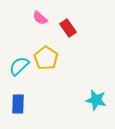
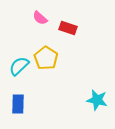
red rectangle: rotated 36 degrees counterclockwise
cyan star: moved 1 px right
